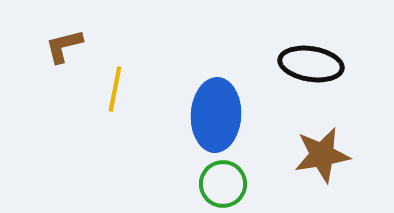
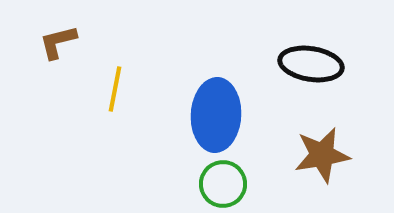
brown L-shape: moved 6 px left, 4 px up
